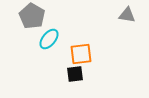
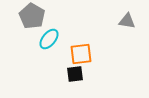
gray triangle: moved 6 px down
